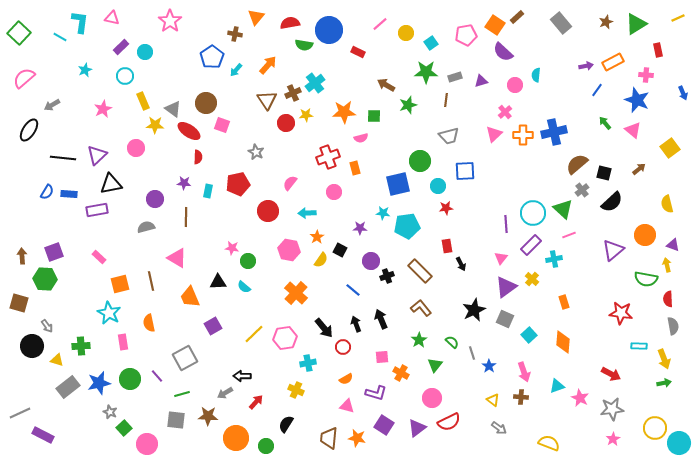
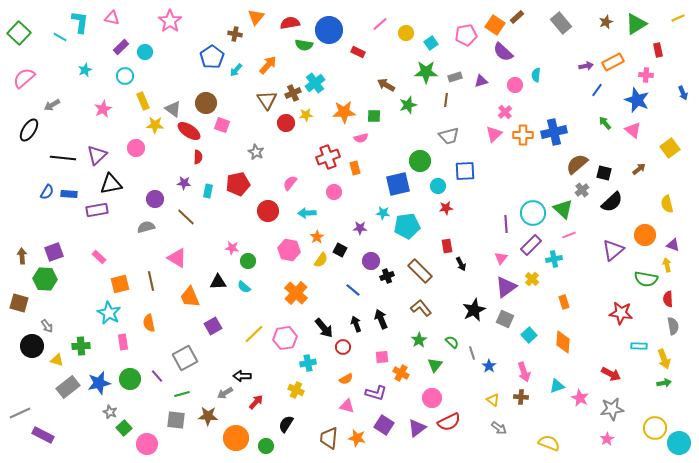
brown line at (186, 217): rotated 48 degrees counterclockwise
pink star at (613, 439): moved 6 px left
